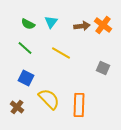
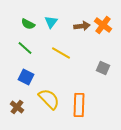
blue square: moved 1 px up
